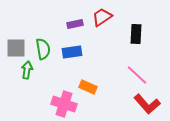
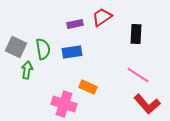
gray square: moved 1 px up; rotated 25 degrees clockwise
pink line: moved 1 px right; rotated 10 degrees counterclockwise
